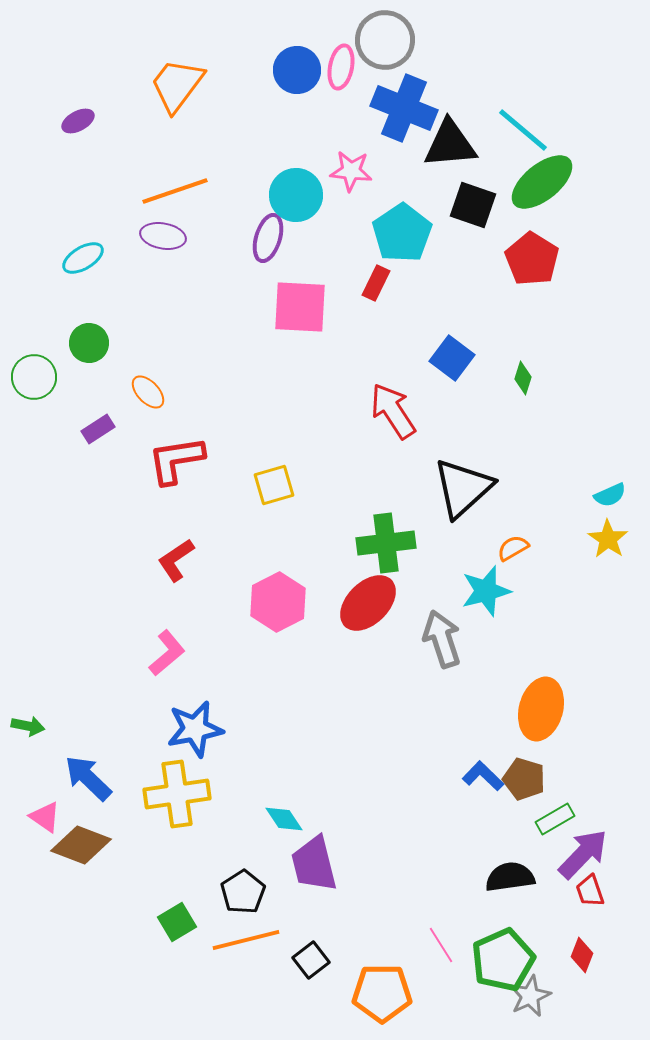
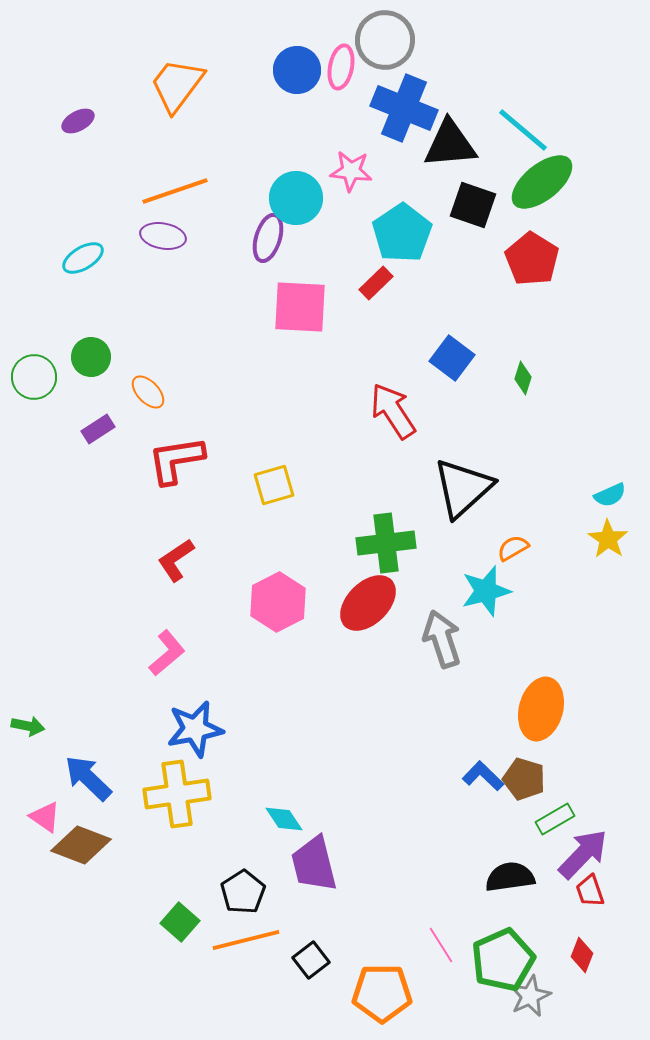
cyan circle at (296, 195): moved 3 px down
red rectangle at (376, 283): rotated 20 degrees clockwise
green circle at (89, 343): moved 2 px right, 14 px down
green square at (177, 922): moved 3 px right; rotated 18 degrees counterclockwise
